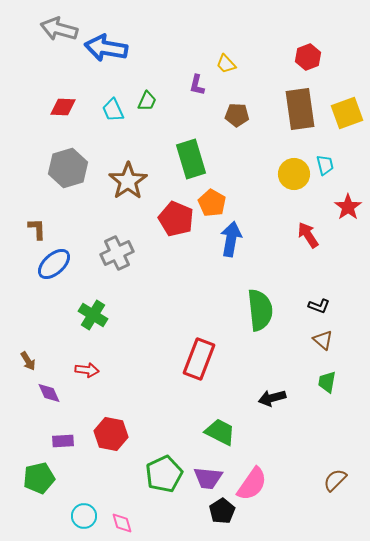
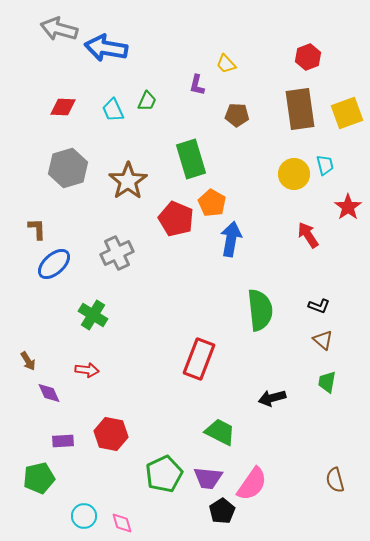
brown semicircle at (335, 480): rotated 60 degrees counterclockwise
